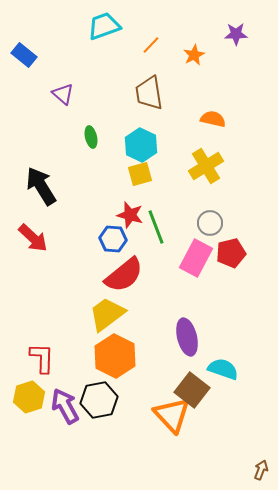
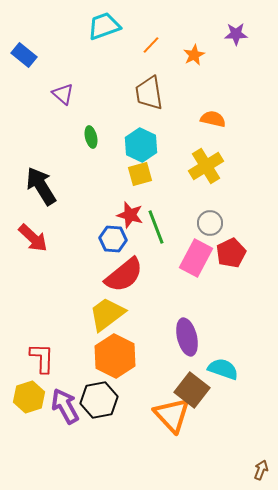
red pentagon: rotated 12 degrees counterclockwise
